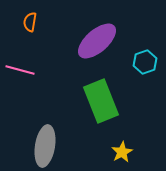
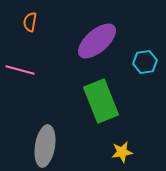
cyan hexagon: rotated 10 degrees clockwise
yellow star: rotated 20 degrees clockwise
